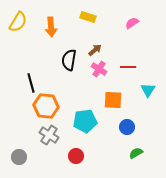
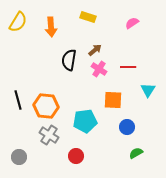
black line: moved 13 px left, 17 px down
